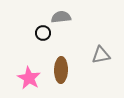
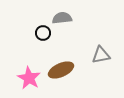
gray semicircle: moved 1 px right, 1 px down
brown ellipse: rotated 65 degrees clockwise
